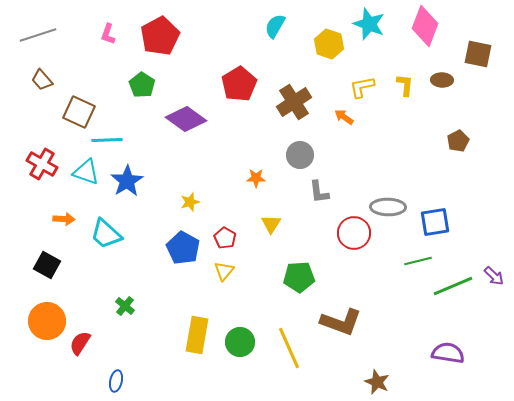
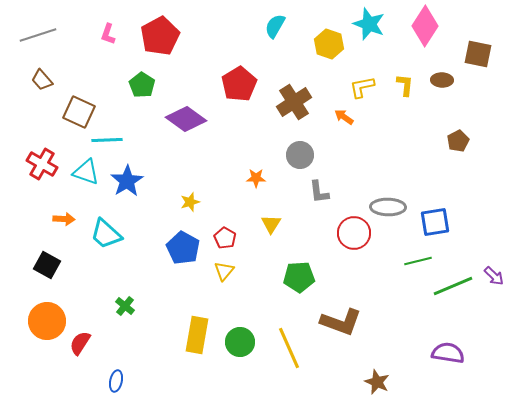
pink diamond at (425, 26): rotated 12 degrees clockwise
